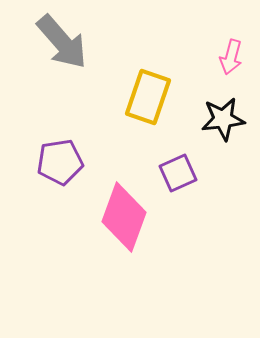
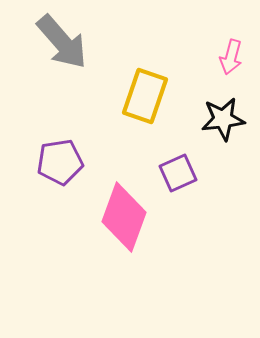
yellow rectangle: moved 3 px left, 1 px up
